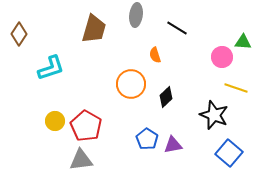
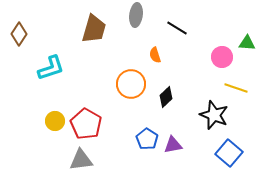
green triangle: moved 4 px right, 1 px down
red pentagon: moved 2 px up
